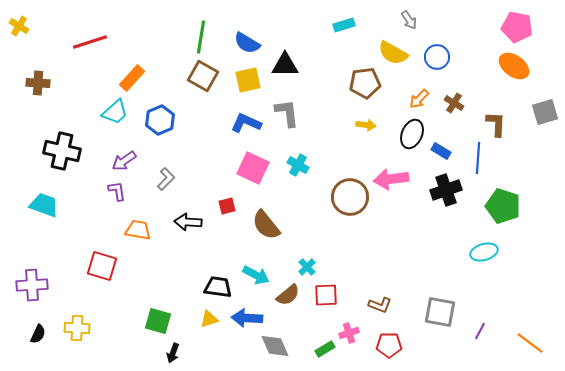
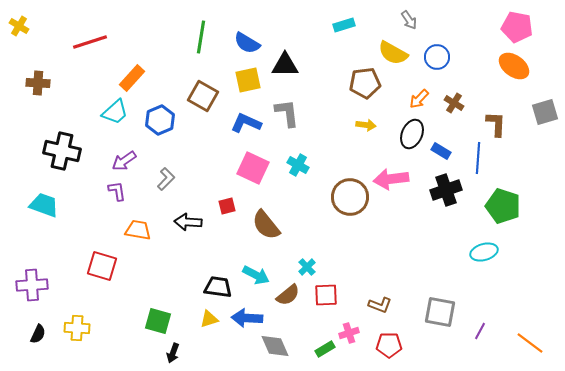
brown square at (203, 76): moved 20 px down
